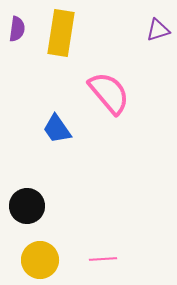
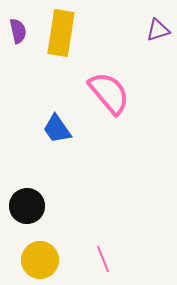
purple semicircle: moved 1 px right, 2 px down; rotated 20 degrees counterclockwise
pink line: rotated 72 degrees clockwise
